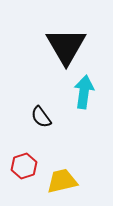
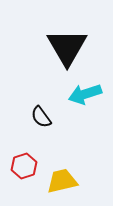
black triangle: moved 1 px right, 1 px down
cyan arrow: moved 1 px right, 2 px down; rotated 116 degrees counterclockwise
